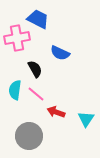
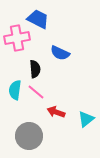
black semicircle: rotated 24 degrees clockwise
pink line: moved 2 px up
cyan triangle: rotated 18 degrees clockwise
